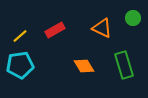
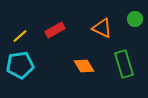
green circle: moved 2 px right, 1 px down
green rectangle: moved 1 px up
